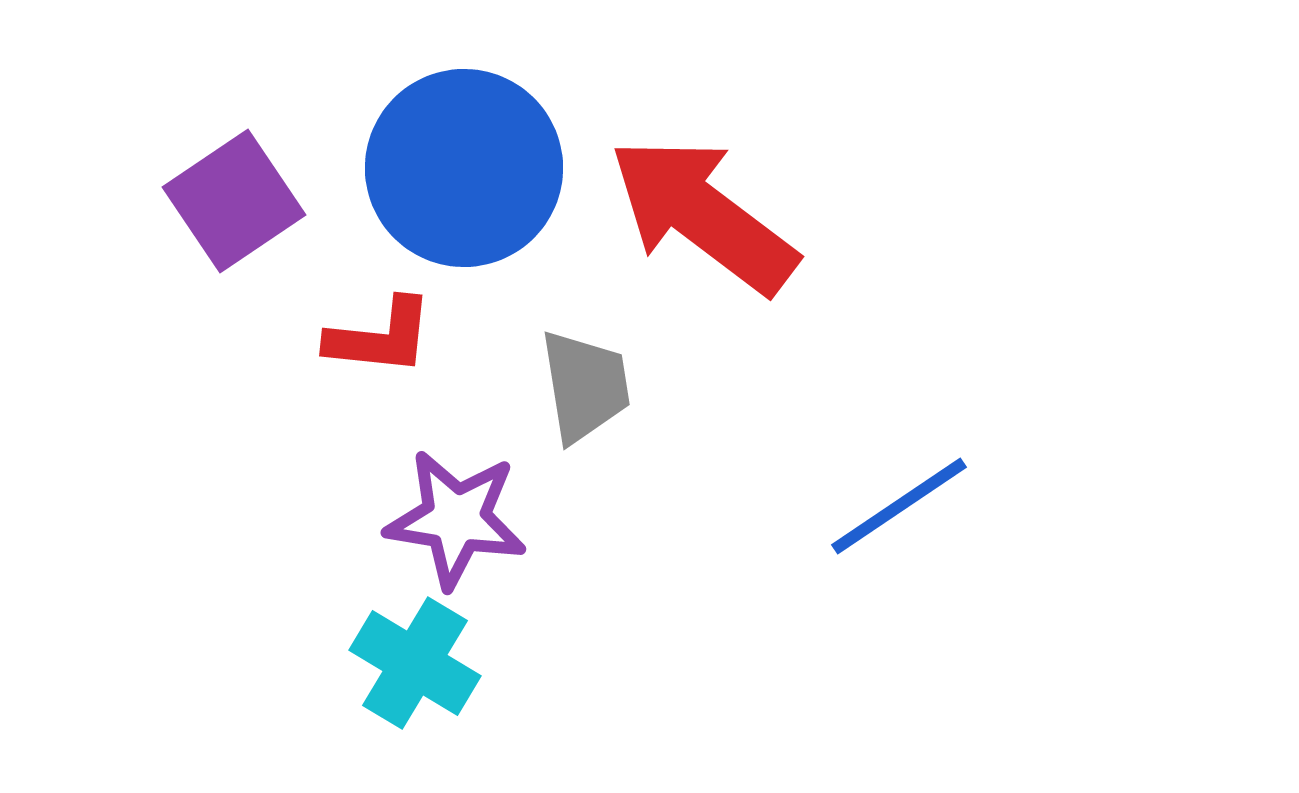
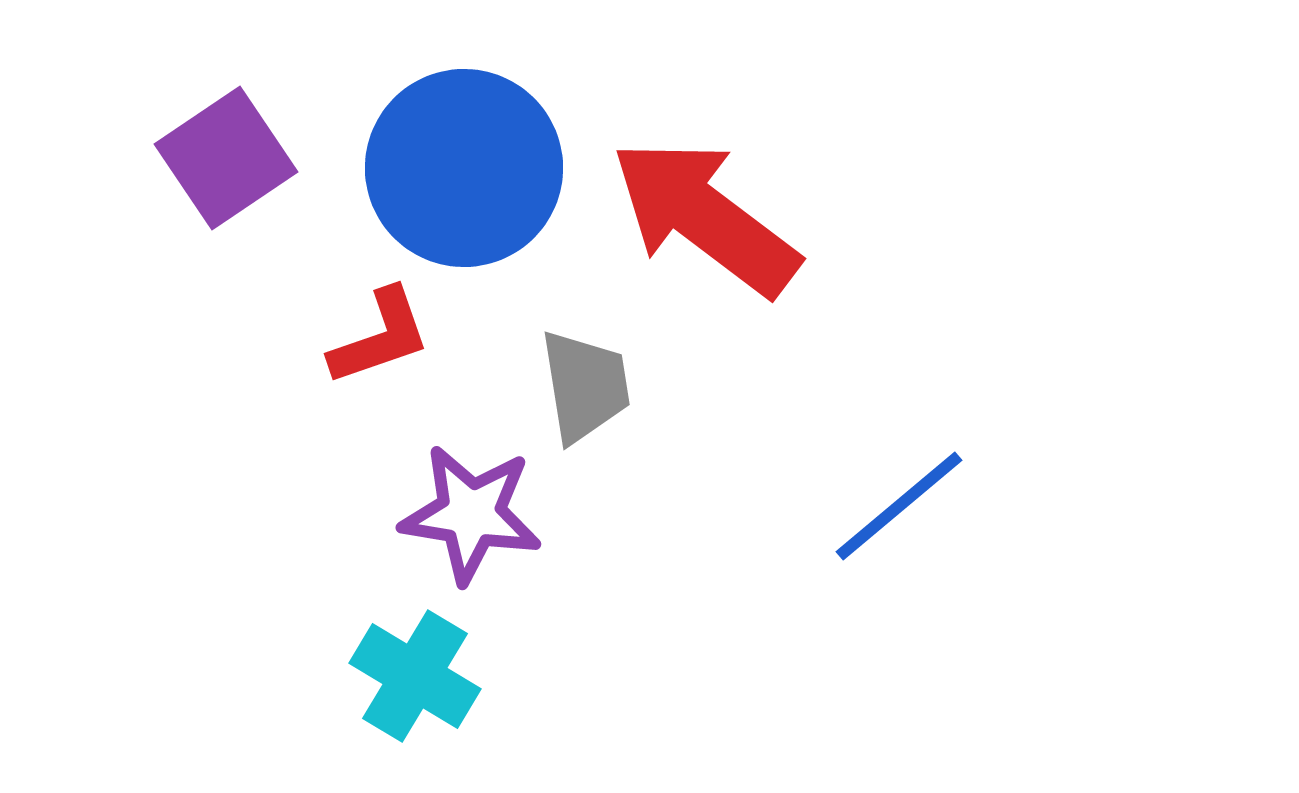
purple square: moved 8 px left, 43 px up
red arrow: moved 2 px right, 2 px down
red L-shape: rotated 25 degrees counterclockwise
blue line: rotated 6 degrees counterclockwise
purple star: moved 15 px right, 5 px up
cyan cross: moved 13 px down
